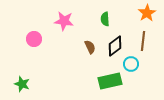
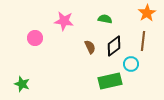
green semicircle: rotated 104 degrees clockwise
pink circle: moved 1 px right, 1 px up
black diamond: moved 1 px left
